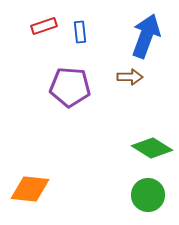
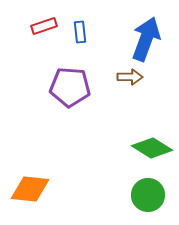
blue arrow: moved 3 px down
